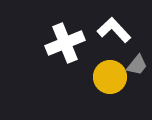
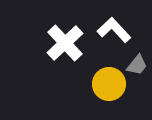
white cross: rotated 21 degrees counterclockwise
yellow circle: moved 1 px left, 7 px down
